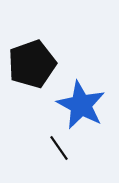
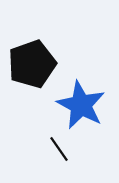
black line: moved 1 px down
